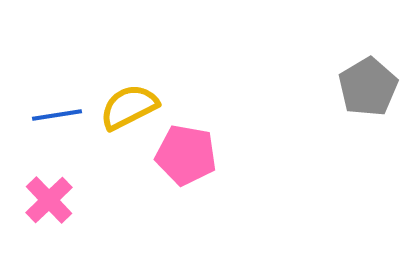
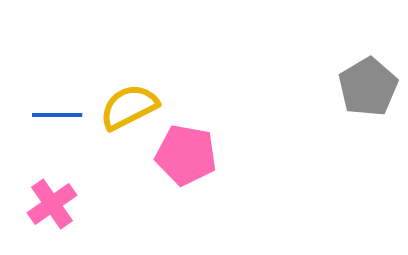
blue line: rotated 9 degrees clockwise
pink cross: moved 3 px right, 4 px down; rotated 9 degrees clockwise
